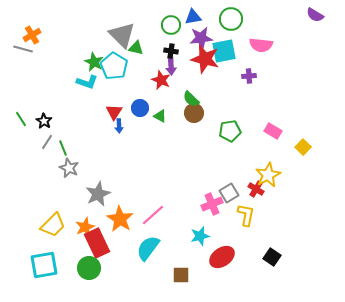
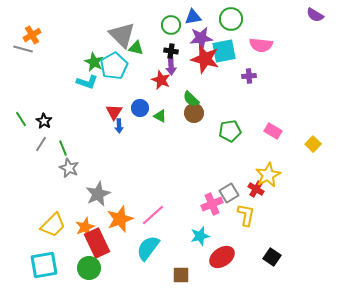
cyan pentagon at (114, 66): rotated 12 degrees clockwise
gray line at (47, 142): moved 6 px left, 2 px down
yellow square at (303, 147): moved 10 px right, 3 px up
orange star at (120, 219): rotated 20 degrees clockwise
